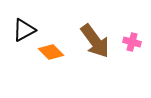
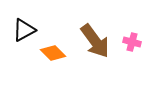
orange diamond: moved 2 px right, 1 px down
